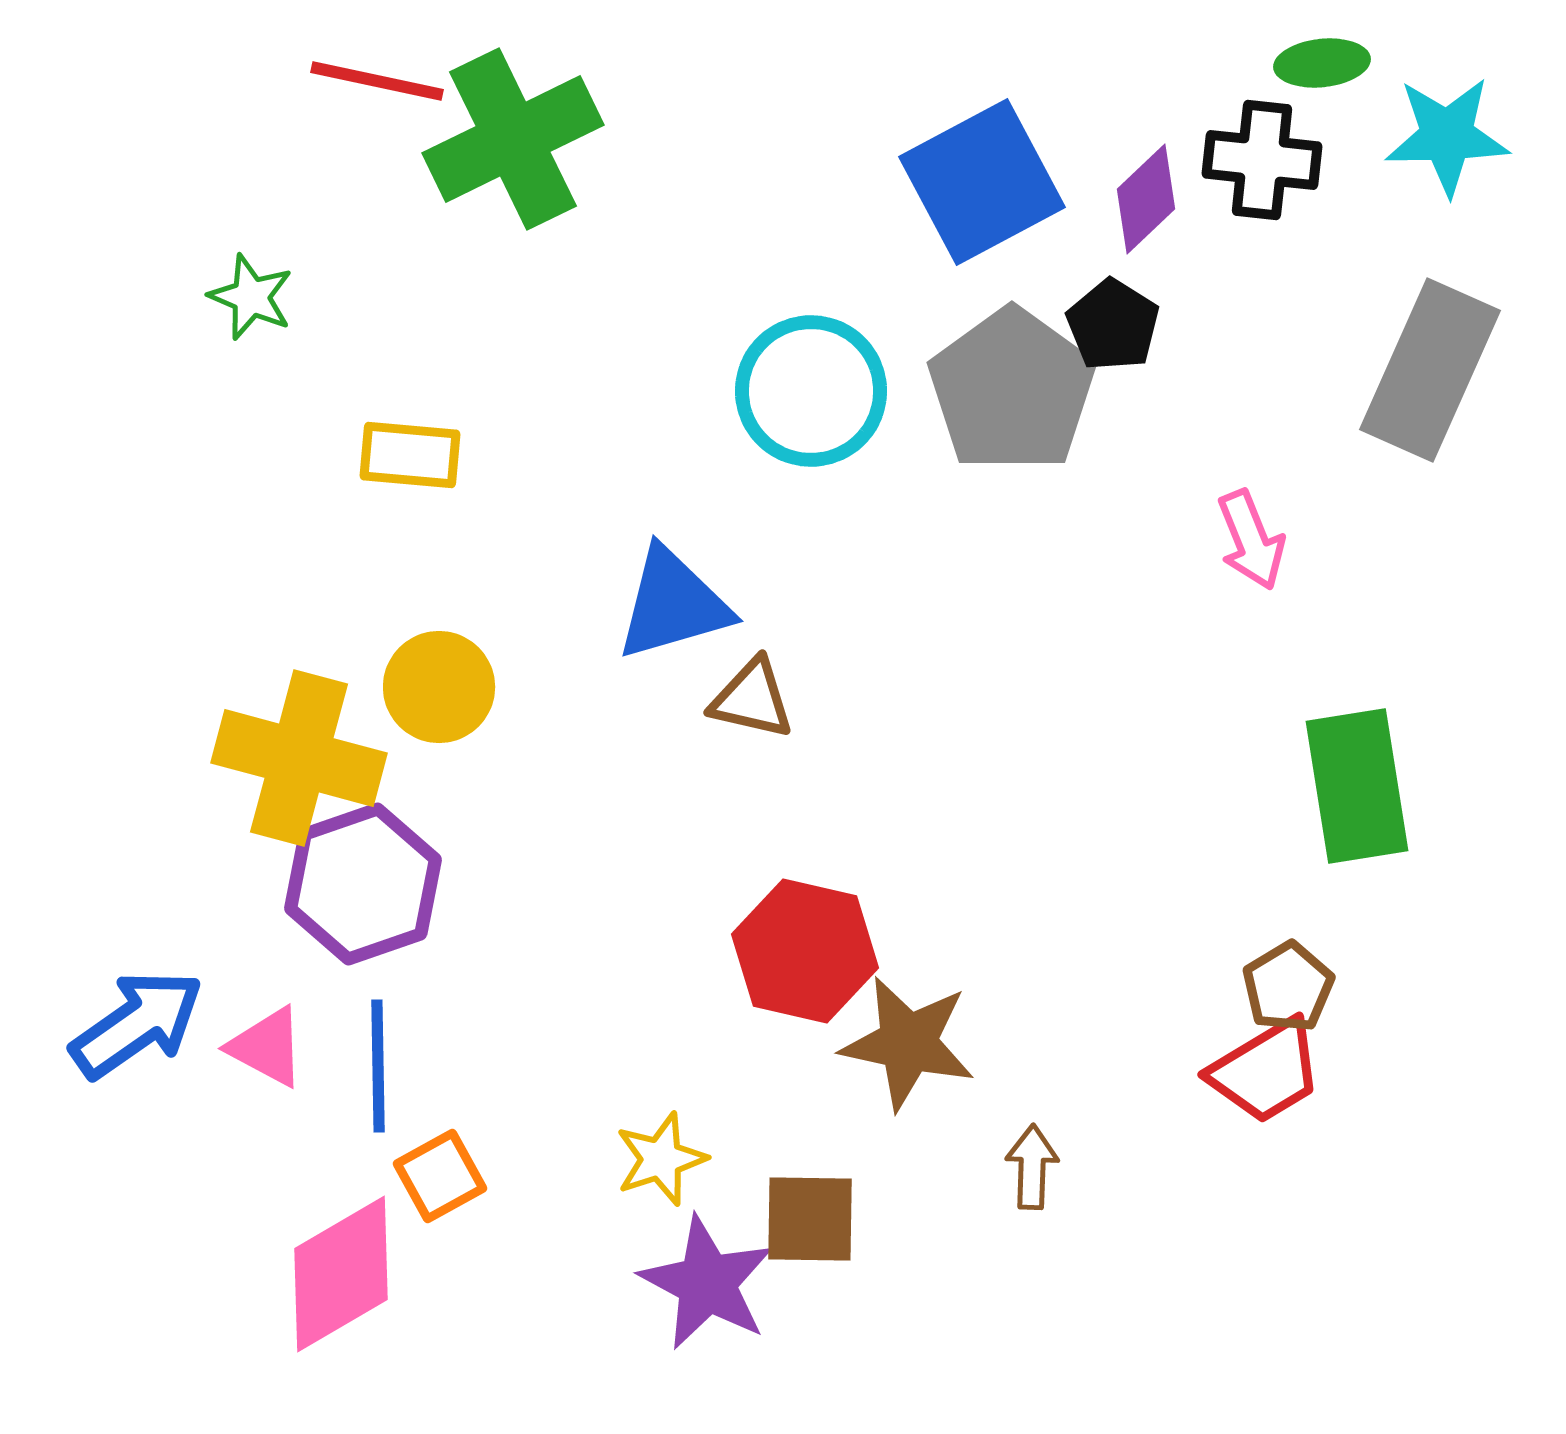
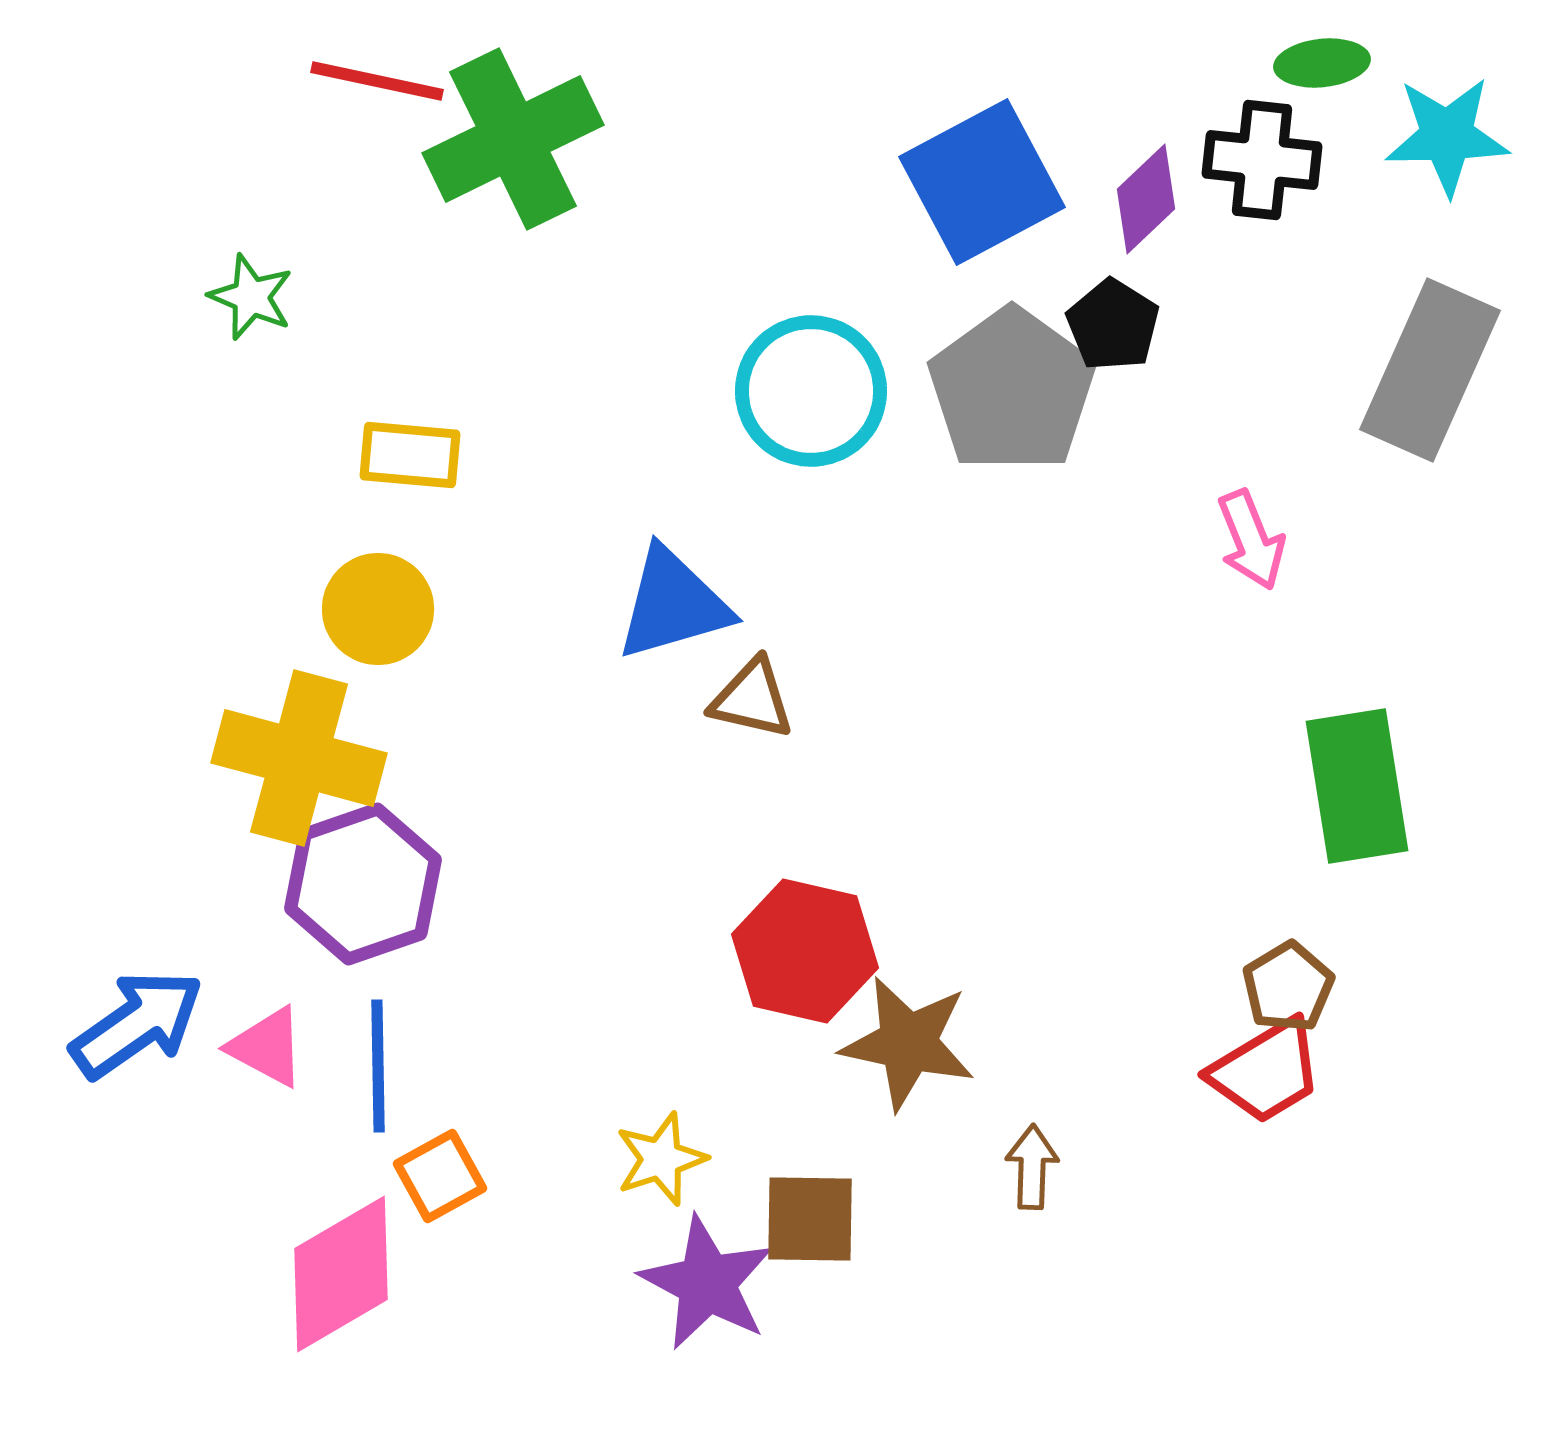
yellow circle: moved 61 px left, 78 px up
